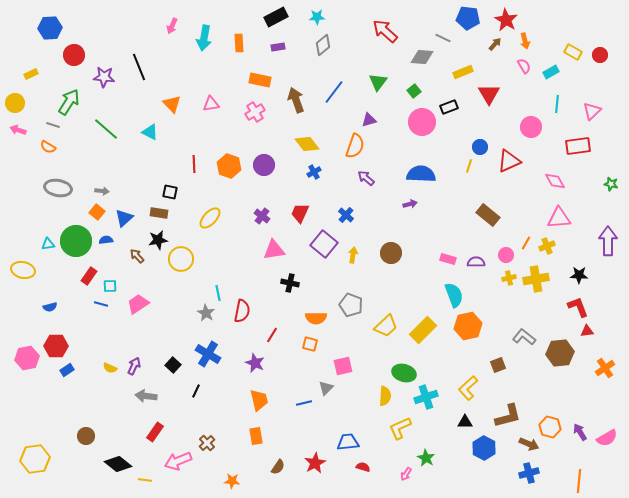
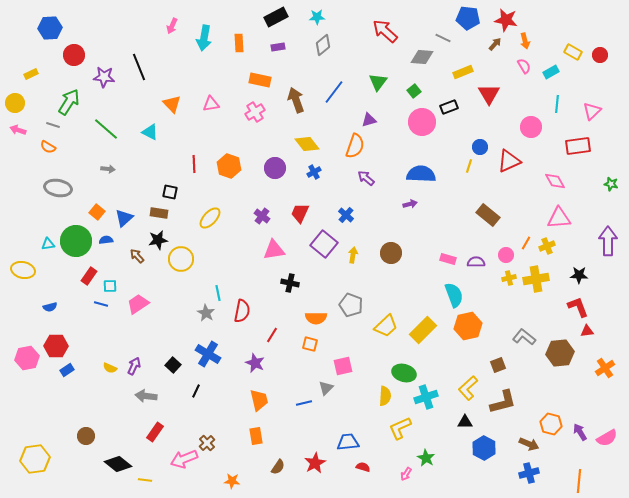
red star at (506, 20): rotated 20 degrees counterclockwise
purple circle at (264, 165): moved 11 px right, 3 px down
gray arrow at (102, 191): moved 6 px right, 22 px up
brown L-shape at (508, 416): moved 5 px left, 14 px up
orange hexagon at (550, 427): moved 1 px right, 3 px up
pink arrow at (178, 461): moved 6 px right, 2 px up
